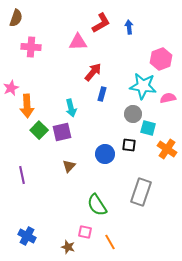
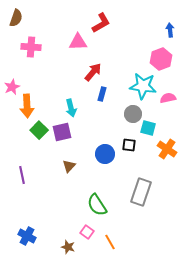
blue arrow: moved 41 px right, 3 px down
pink star: moved 1 px right, 1 px up
pink square: moved 2 px right; rotated 24 degrees clockwise
